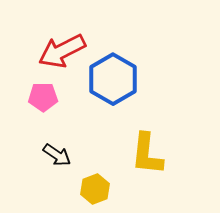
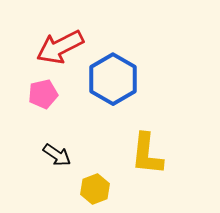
red arrow: moved 2 px left, 4 px up
pink pentagon: moved 3 px up; rotated 12 degrees counterclockwise
